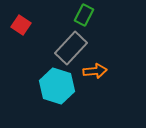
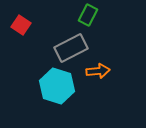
green rectangle: moved 4 px right
gray rectangle: rotated 20 degrees clockwise
orange arrow: moved 3 px right
